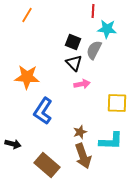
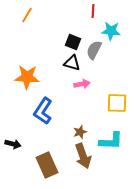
cyan star: moved 4 px right, 2 px down
black triangle: moved 2 px left; rotated 30 degrees counterclockwise
brown rectangle: rotated 25 degrees clockwise
